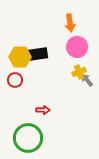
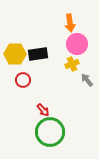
pink circle: moved 3 px up
yellow hexagon: moved 5 px left, 3 px up
yellow cross: moved 7 px left, 8 px up
red circle: moved 8 px right
red arrow: rotated 48 degrees clockwise
green circle: moved 22 px right, 6 px up
